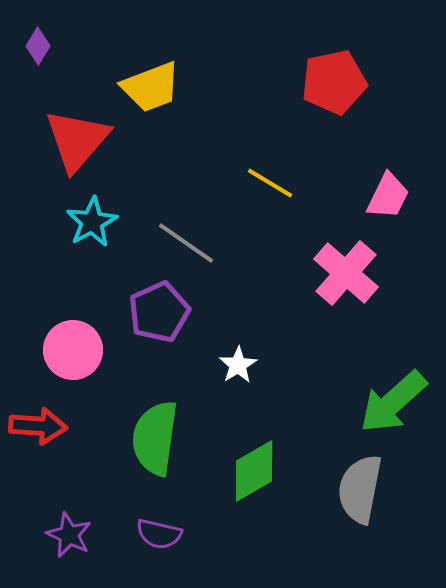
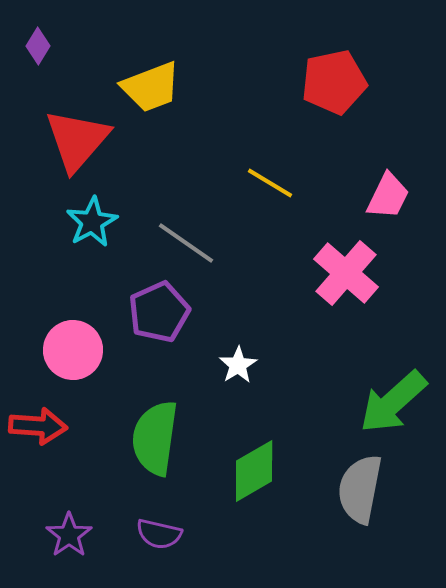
purple star: rotated 12 degrees clockwise
